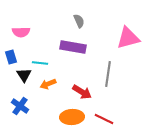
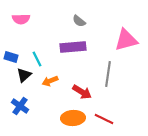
gray semicircle: rotated 152 degrees clockwise
pink semicircle: moved 13 px up
pink triangle: moved 2 px left, 2 px down
purple rectangle: rotated 15 degrees counterclockwise
blue rectangle: rotated 56 degrees counterclockwise
cyan line: moved 3 px left, 4 px up; rotated 56 degrees clockwise
black triangle: rotated 21 degrees clockwise
orange arrow: moved 2 px right, 3 px up
orange ellipse: moved 1 px right, 1 px down
